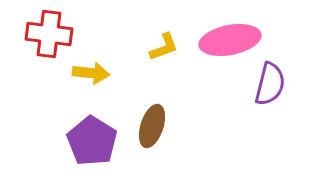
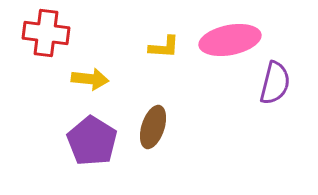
red cross: moved 3 px left, 1 px up
yellow L-shape: rotated 24 degrees clockwise
yellow arrow: moved 1 px left, 6 px down
purple semicircle: moved 5 px right, 1 px up
brown ellipse: moved 1 px right, 1 px down
